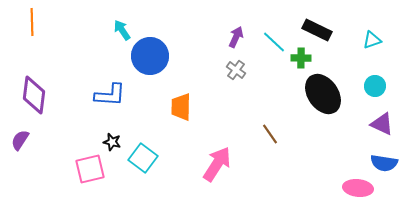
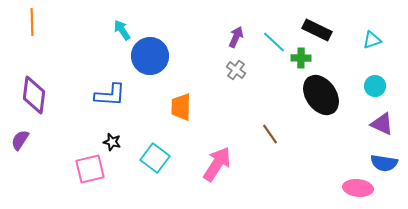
black ellipse: moved 2 px left, 1 px down
cyan square: moved 12 px right
